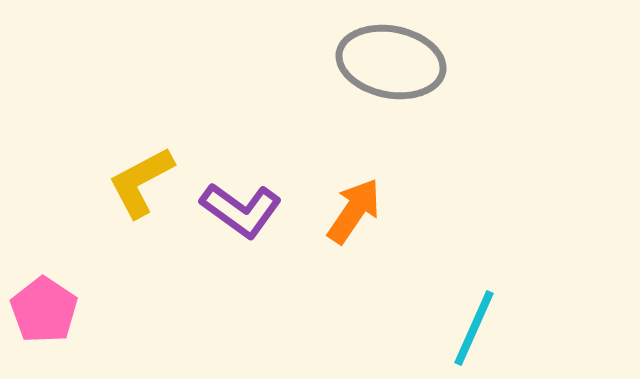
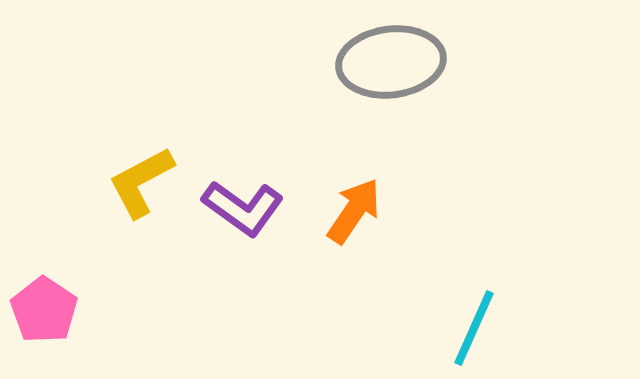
gray ellipse: rotated 18 degrees counterclockwise
purple L-shape: moved 2 px right, 2 px up
